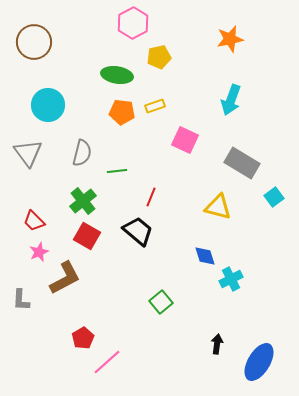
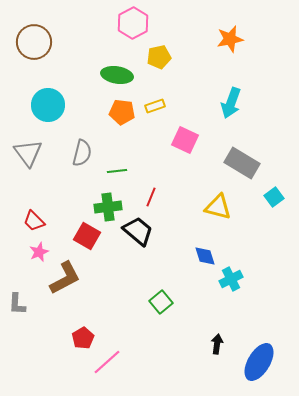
cyan arrow: moved 3 px down
green cross: moved 25 px right, 6 px down; rotated 32 degrees clockwise
gray L-shape: moved 4 px left, 4 px down
